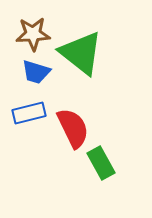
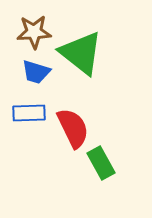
brown star: moved 1 px right, 2 px up
blue rectangle: rotated 12 degrees clockwise
